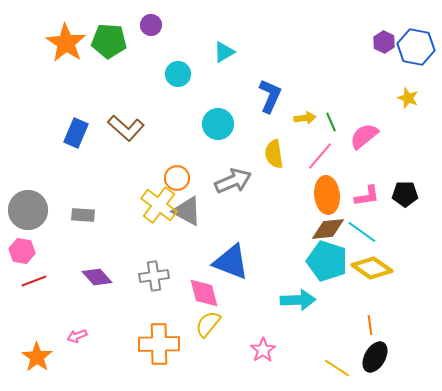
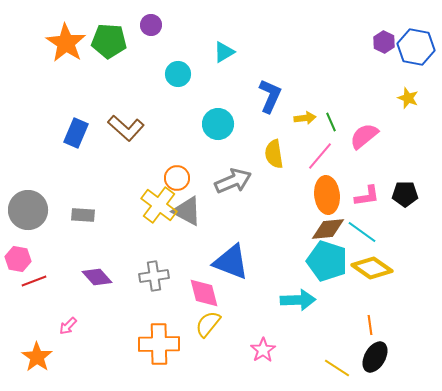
pink hexagon at (22, 251): moved 4 px left, 8 px down
pink arrow at (77, 336): moved 9 px left, 10 px up; rotated 24 degrees counterclockwise
